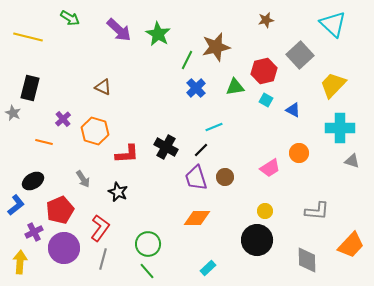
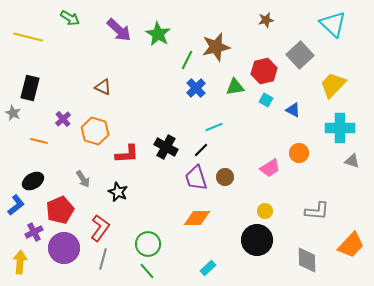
orange line at (44, 142): moved 5 px left, 1 px up
